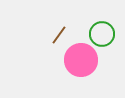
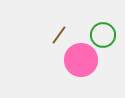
green circle: moved 1 px right, 1 px down
